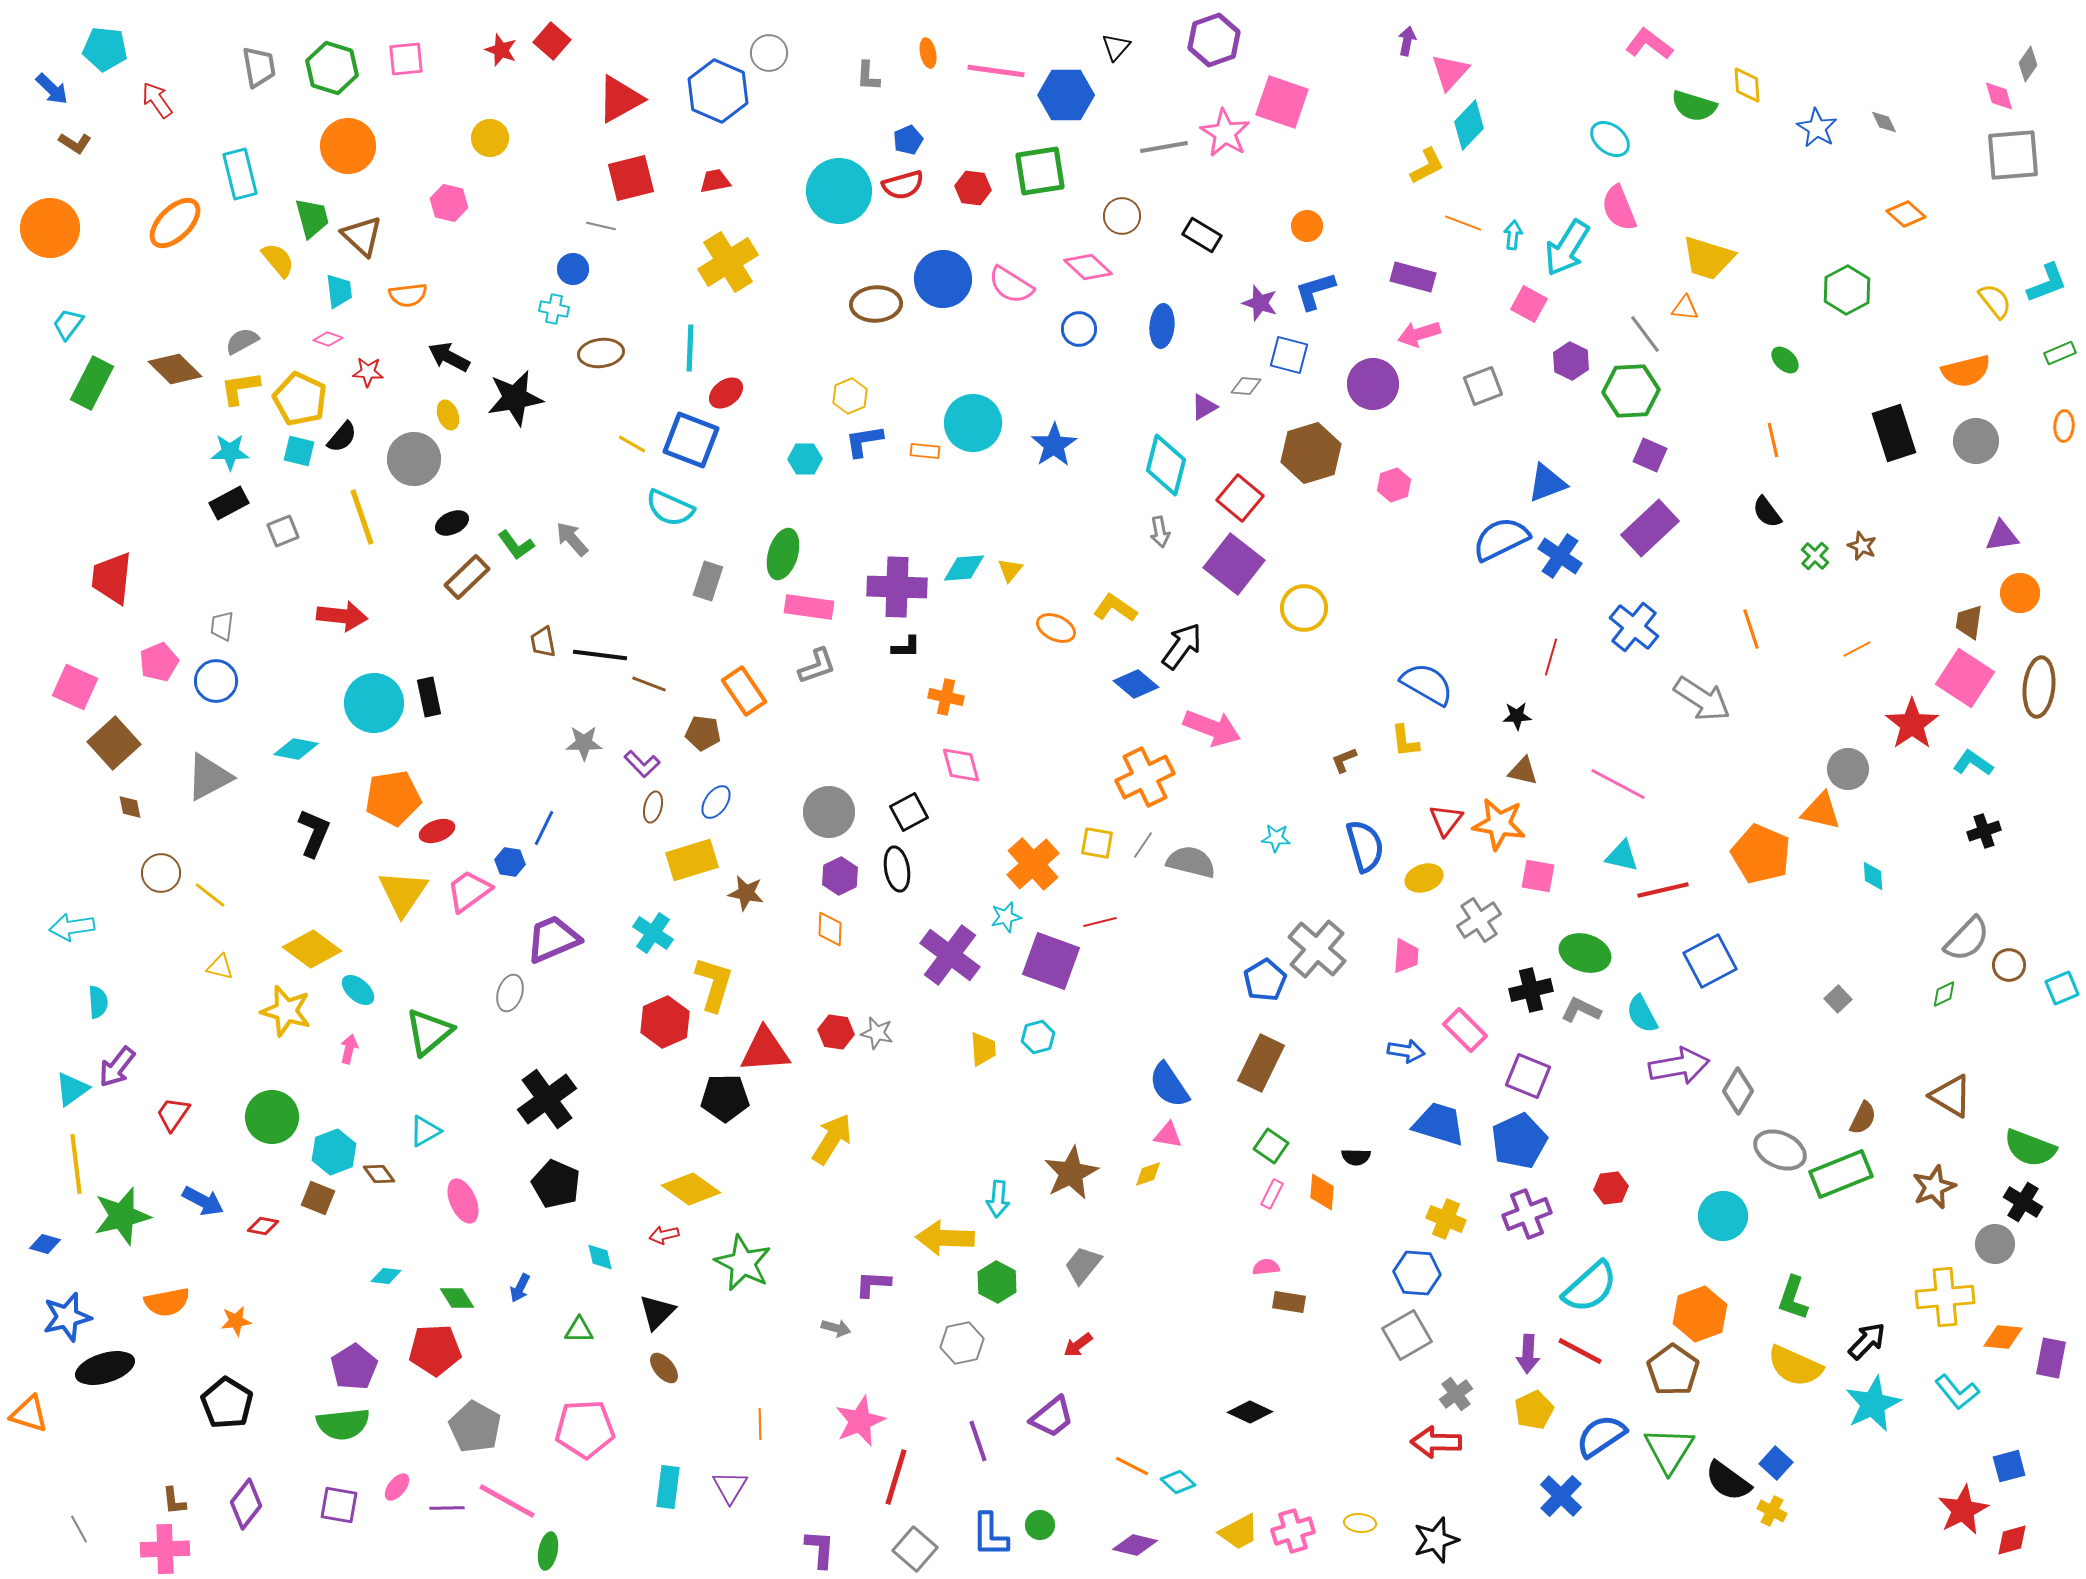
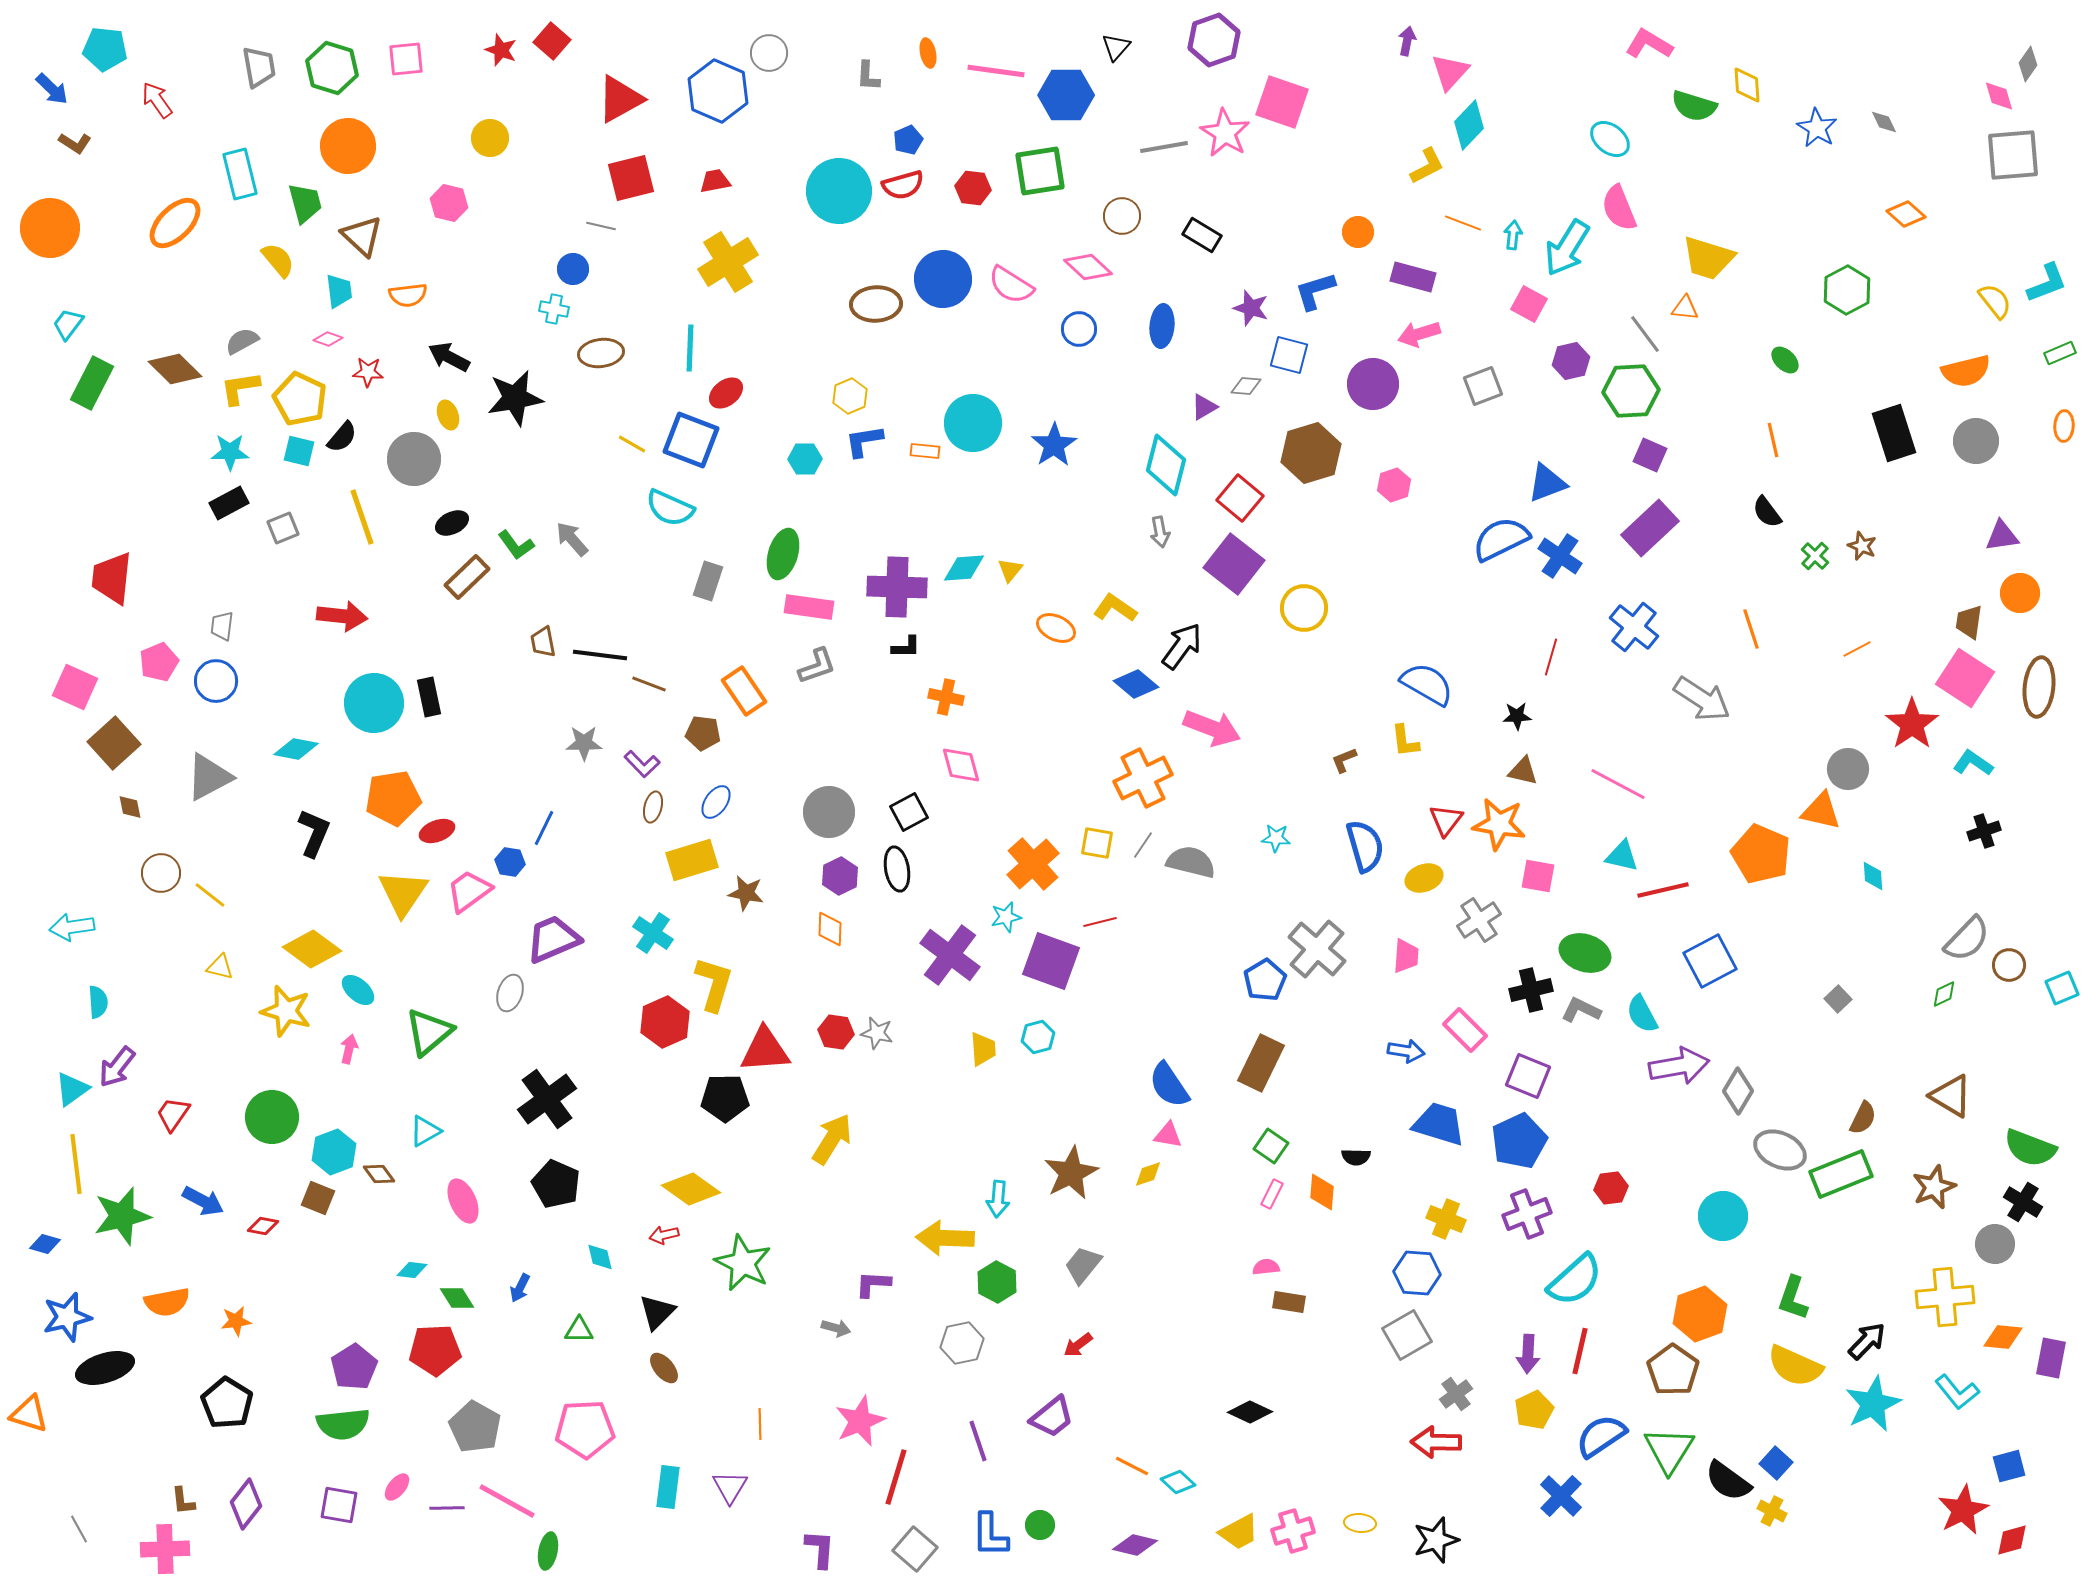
pink L-shape at (1649, 44): rotated 6 degrees counterclockwise
green trapezoid at (312, 218): moved 7 px left, 15 px up
orange circle at (1307, 226): moved 51 px right, 6 px down
purple star at (1260, 303): moved 9 px left, 5 px down
purple hexagon at (1571, 361): rotated 21 degrees clockwise
gray square at (283, 531): moved 3 px up
orange cross at (1145, 777): moved 2 px left, 1 px down
cyan diamond at (386, 1276): moved 26 px right, 6 px up
cyan semicircle at (1590, 1287): moved 15 px left, 7 px up
red line at (1580, 1351): rotated 75 degrees clockwise
brown L-shape at (174, 1501): moved 9 px right
